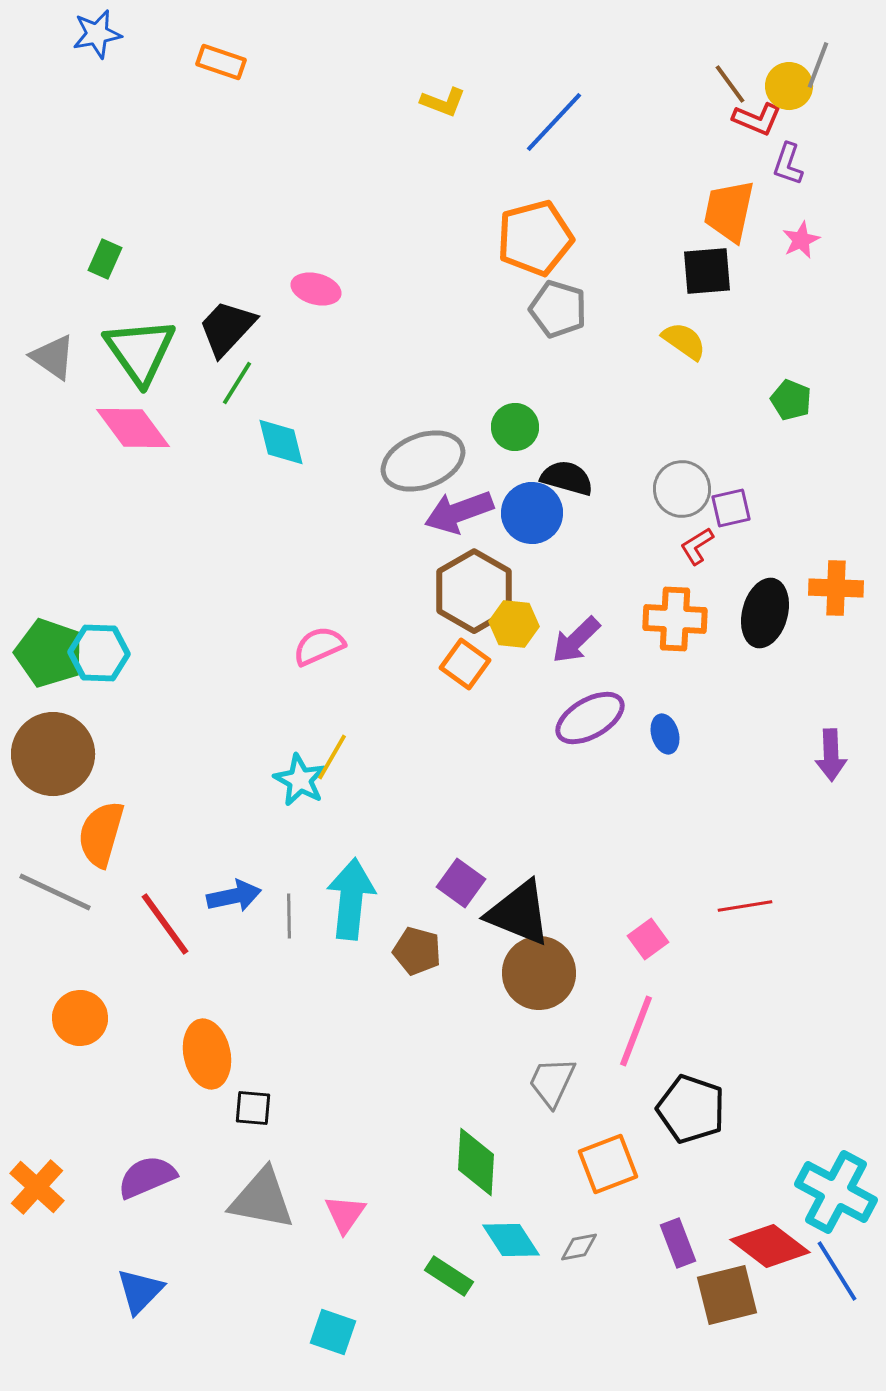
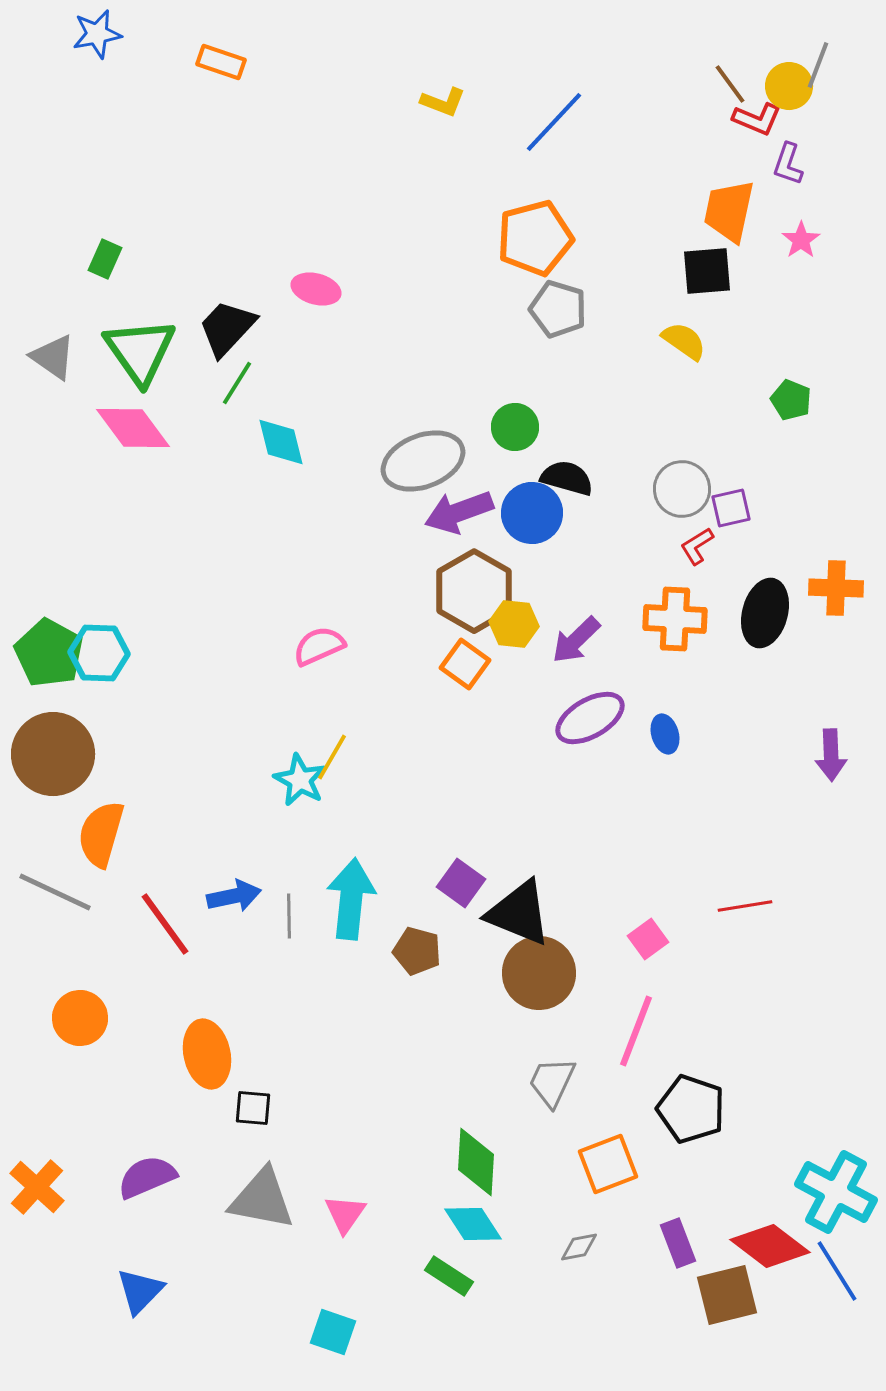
pink star at (801, 240): rotated 9 degrees counterclockwise
green pentagon at (49, 653): rotated 10 degrees clockwise
cyan diamond at (511, 1240): moved 38 px left, 16 px up
